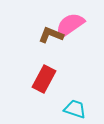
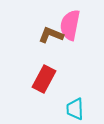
pink semicircle: rotated 44 degrees counterclockwise
cyan trapezoid: rotated 110 degrees counterclockwise
